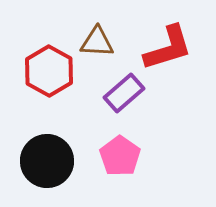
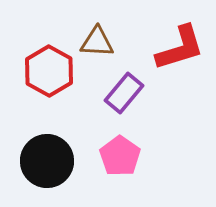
red L-shape: moved 12 px right
purple rectangle: rotated 9 degrees counterclockwise
